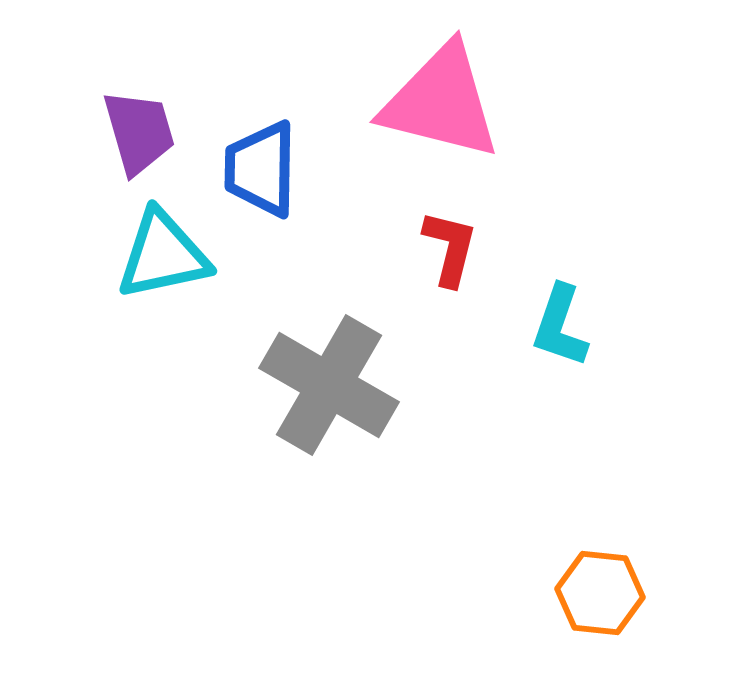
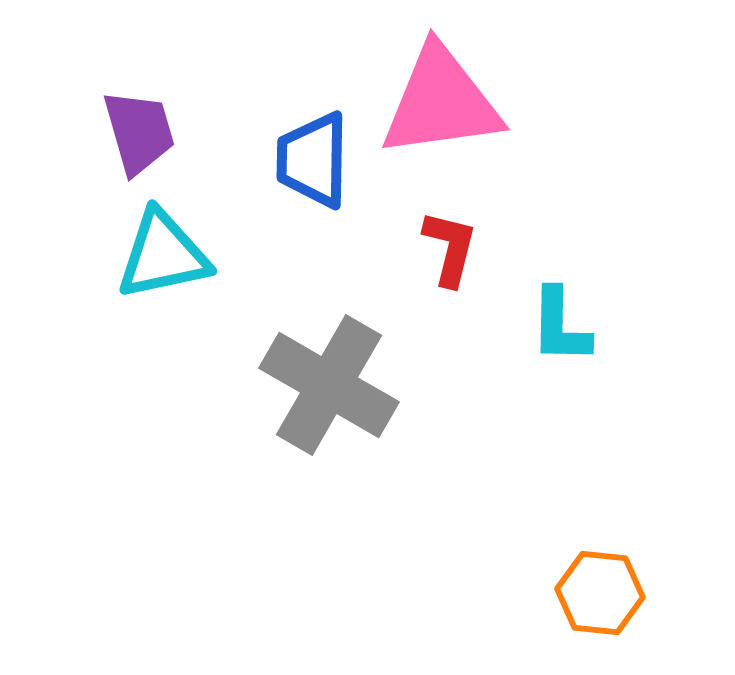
pink triangle: rotated 22 degrees counterclockwise
blue trapezoid: moved 52 px right, 9 px up
cyan L-shape: rotated 18 degrees counterclockwise
